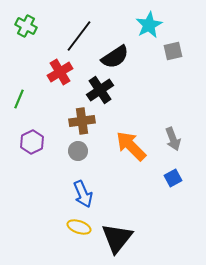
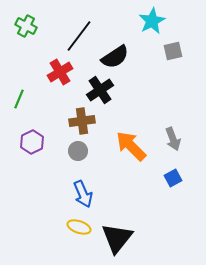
cyan star: moved 3 px right, 4 px up
